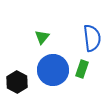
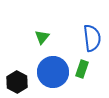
blue circle: moved 2 px down
